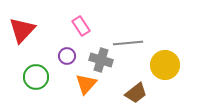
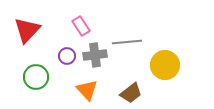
red triangle: moved 5 px right
gray line: moved 1 px left, 1 px up
gray cross: moved 6 px left, 5 px up; rotated 25 degrees counterclockwise
orange triangle: moved 1 px right, 6 px down; rotated 25 degrees counterclockwise
brown trapezoid: moved 5 px left
